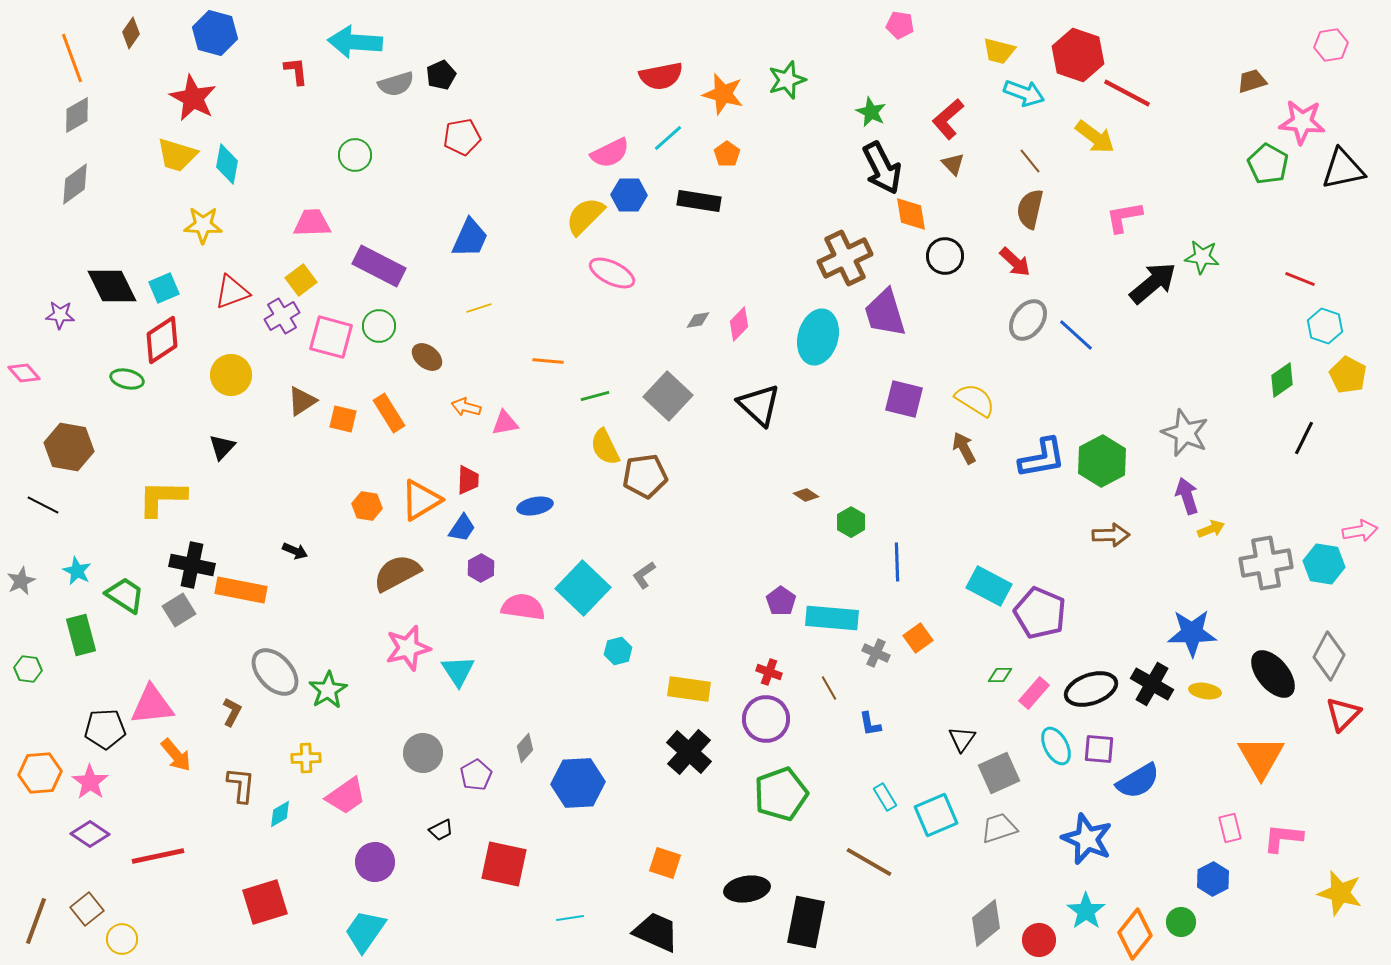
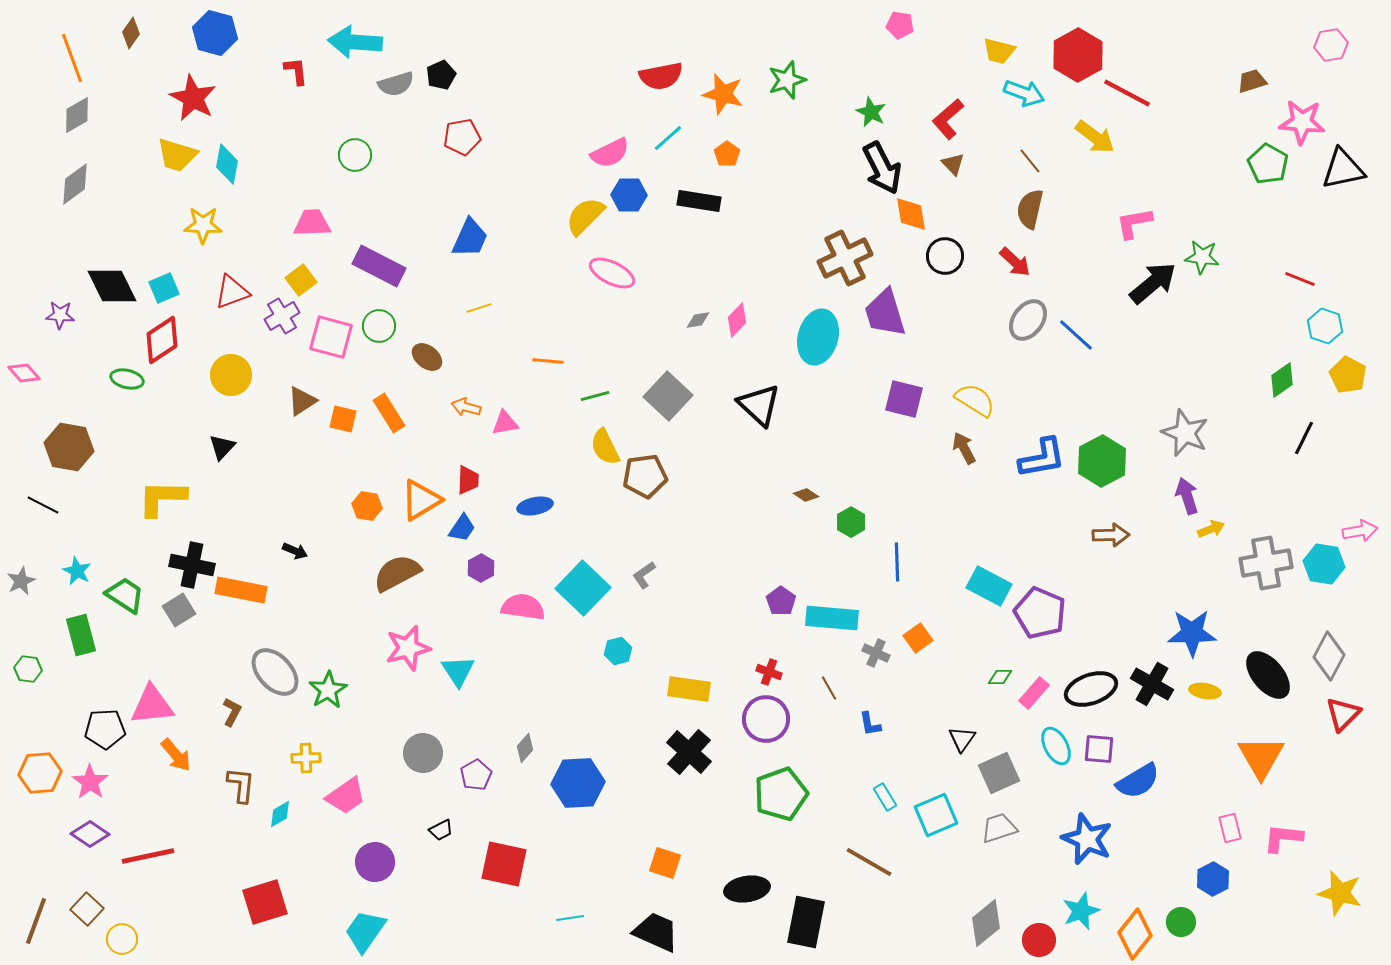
red hexagon at (1078, 55): rotated 12 degrees clockwise
pink L-shape at (1124, 217): moved 10 px right, 6 px down
pink diamond at (739, 324): moved 2 px left, 4 px up
black ellipse at (1273, 674): moved 5 px left, 1 px down
green diamond at (1000, 675): moved 2 px down
red line at (158, 856): moved 10 px left
brown square at (87, 909): rotated 8 degrees counterclockwise
cyan star at (1086, 911): moved 5 px left; rotated 15 degrees clockwise
